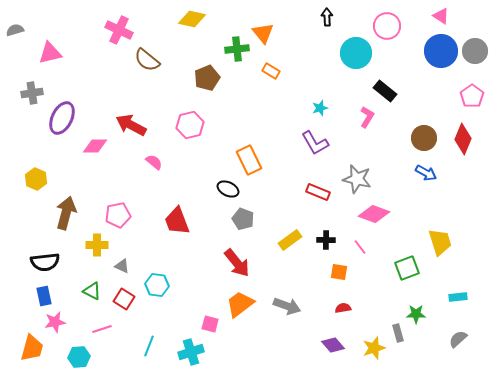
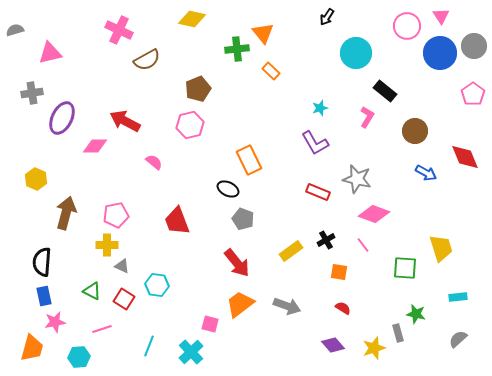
pink triangle at (441, 16): rotated 24 degrees clockwise
black arrow at (327, 17): rotated 144 degrees counterclockwise
pink circle at (387, 26): moved 20 px right
blue circle at (441, 51): moved 1 px left, 2 px down
gray circle at (475, 51): moved 1 px left, 5 px up
brown semicircle at (147, 60): rotated 68 degrees counterclockwise
orange rectangle at (271, 71): rotated 12 degrees clockwise
brown pentagon at (207, 78): moved 9 px left, 11 px down
pink pentagon at (472, 96): moved 1 px right, 2 px up
red arrow at (131, 125): moved 6 px left, 4 px up
brown circle at (424, 138): moved 9 px left, 7 px up
red diamond at (463, 139): moved 2 px right, 18 px down; rotated 44 degrees counterclockwise
pink pentagon at (118, 215): moved 2 px left
yellow rectangle at (290, 240): moved 1 px right, 11 px down
black cross at (326, 240): rotated 30 degrees counterclockwise
yellow trapezoid at (440, 242): moved 1 px right, 6 px down
yellow cross at (97, 245): moved 10 px right
pink line at (360, 247): moved 3 px right, 2 px up
black semicircle at (45, 262): moved 3 px left; rotated 100 degrees clockwise
green square at (407, 268): moved 2 px left; rotated 25 degrees clockwise
red semicircle at (343, 308): rotated 42 degrees clockwise
green star at (416, 314): rotated 12 degrees clockwise
cyan cross at (191, 352): rotated 25 degrees counterclockwise
